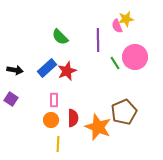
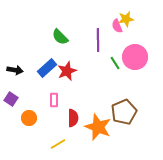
orange circle: moved 22 px left, 2 px up
yellow line: rotated 56 degrees clockwise
